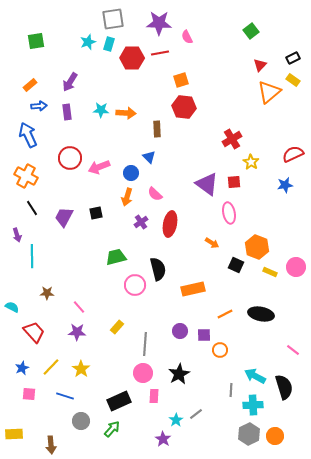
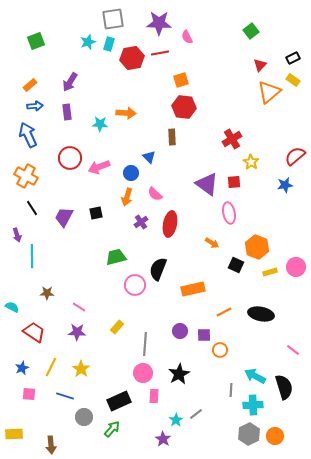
green square at (36, 41): rotated 12 degrees counterclockwise
red hexagon at (132, 58): rotated 10 degrees counterclockwise
blue arrow at (39, 106): moved 4 px left
cyan star at (101, 110): moved 1 px left, 14 px down
brown rectangle at (157, 129): moved 15 px right, 8 px down
red semicircle at (293, 154): moved 2 px right, 2 px down; rotated 15 degrees counterclockwise
black semicircle at (158, 269): rotated 145 degrees counterclockwise
yellow rectangle at (270, 272): rotated 40 degrees counterclockwise
pink line at (79, 307): rotated 16 degrees counterclockwise
orange line at (225, 314): moved 1 px left, 2 px up
red trapezoid at (34, 332): rotated 15 degrees counterclockwise
yellow line at (51, 367): rotated 18 degrees counterclockwise
gray circle at (81, 421): moved 3 px right, 4 px up
